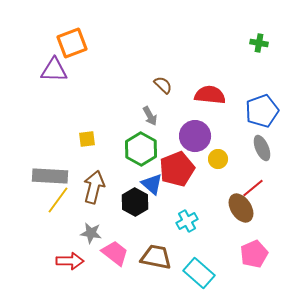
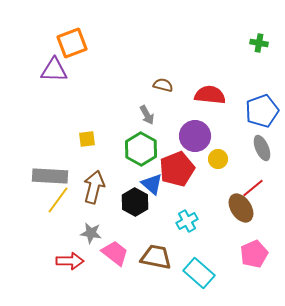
brown semicircle: rotated 30 degrees counterclockwise
gray arrow: moved 3 px left, 1 px up
